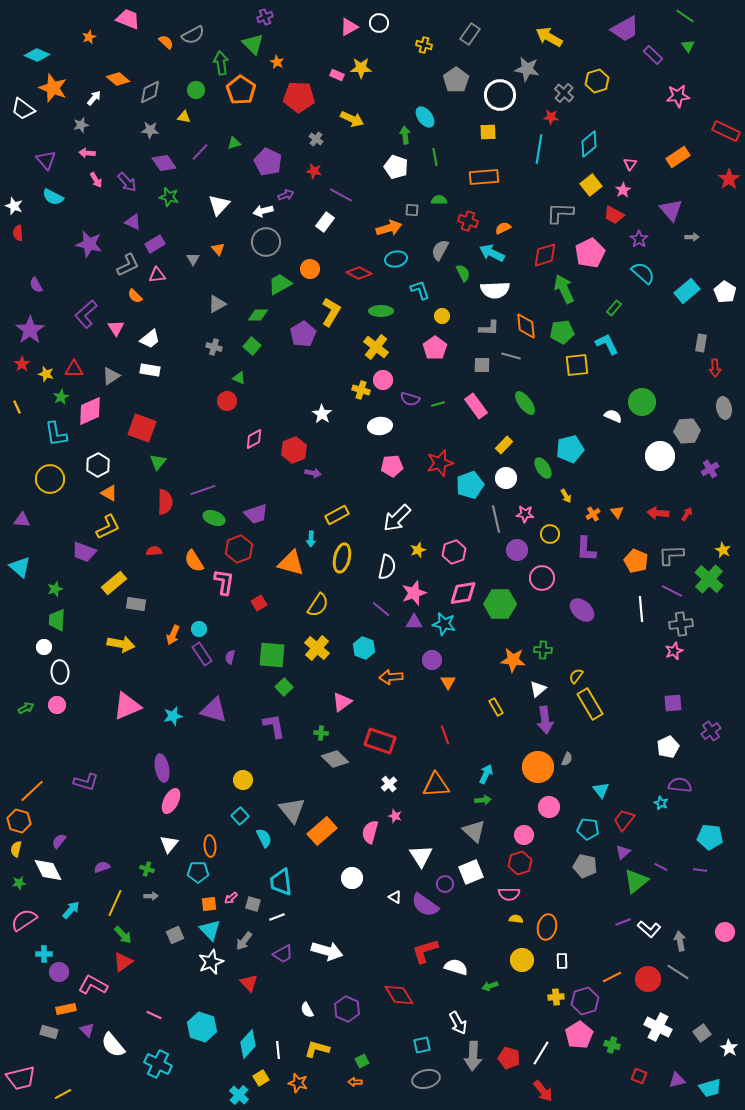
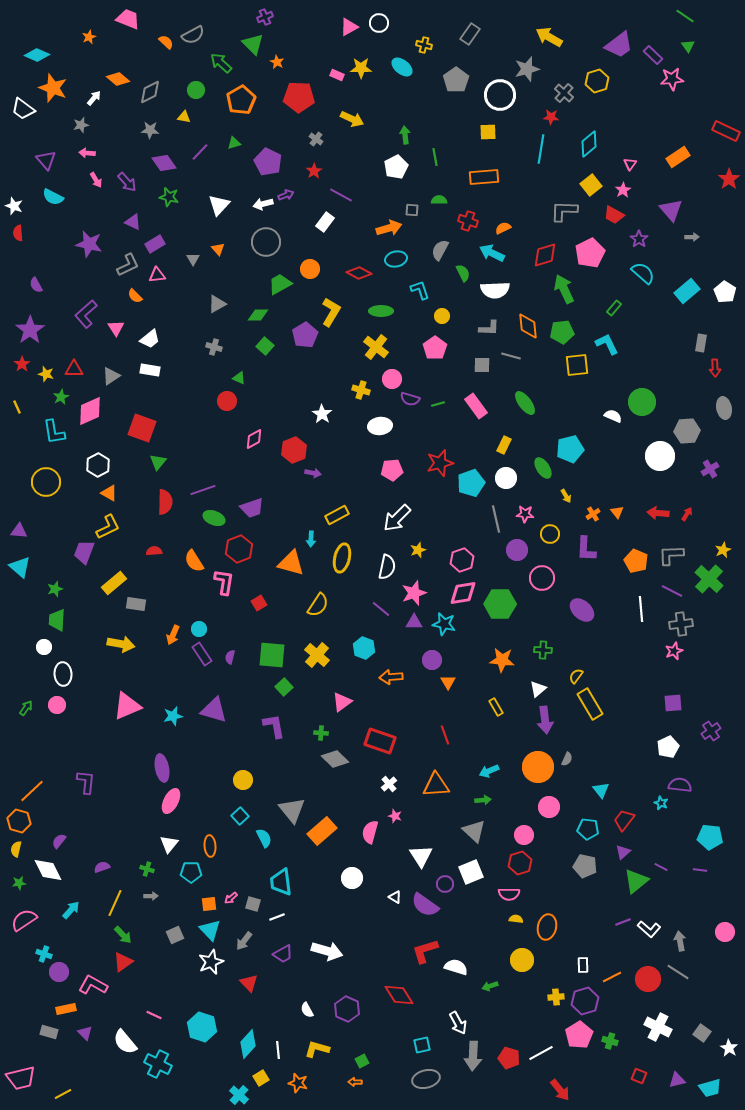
purple trapezoid at (625, 29): moved 6 px left, 16 px down; rotated 8 degrees counterclockwise
green arrow at (221, 63): rotated 40 degrees counterclockwise
gray star at (527, 69): rotated 25 degrees counterclockwise
orange pentagon at (241, 90): moved 10 px down; rotated 8 degrees clockwise
pink star at (678, 96): moved 6 px left, 17 px up
cyan ellipse at (425, 117): moved 23 px left, 50 px up; rotated 15 degrees counterclockwise
cyan line at (539, 149): moved 2 px right
white pentagon at (396, 167): rotated 25 degrees clockwise
red star at (314, 171): rotated 28 degrees clockwise
white arrow at (263, 211): moved 7 px up
gray L-shape at (560, 213): moved 4 px right, 2 px up
orange diamond at (526, 326): moved 2 px right
purple pentagon at (303, 334): moved 2 px right, 1 px down
green square at (252, 346): moved 13 px right
pink circle at (383, 380): moved 9 px right, 1 px up
cyan L-shape at (56, 434): moved 2 px left, 2 px up
yellow rectangle at (504, 445): rotated 18 degrees counterclockwise
pink pentagon at (392, 466): moved 4 px down
yellow circle at (50, 479): moved 4 px left, 3 px down
cyan pentagon at (470, 485): moved 1 px right, 2 px up
purple trapezoid at (256, 514): moved 4 px left, 6 px up
purple triangle at (22, 520): moved 3 px left, 11 px down
yellow star at (723, 550): rotated 21 degrees clockwise
purple trapezoid at (84, 552): rotated 90 degrees clockwise
pink hexagon at (454, 552): moved 8 px right, 8 px down
yellow cross at (317, 648): moved 7 px down
orange star at (513, 660): moved 11 px left
white ellipse at (60, 672): moved 3 px right, 2 px down
green arrow at (26, 708): rotated 28 degrees counterclockwise
cyan arrow at (486, 774): moved 3 px right, 3 px up; rotated 138 degrees counterclockwise
purple L-shape at (86, 782): rotated 100 degrees counterclockwise
cyan pentagon at (198, 872): moved 7 px left
cyan cross at (44, 954): rotated 21 degrees clockwise
white rectangle at (562, 961): moved 21 px right, 4 px down
purple triangle at (87, 1030): moved 2 px left, 3 px down
gray square at (702, 1033): rotated 18 degrees counterclockwise
white semicircle at (113, 1045): moved 12 px right, 3 px up
green cross at (612, 1045): moved 2 px left, 4 px up
white line at (541, 1053): rotated 30 degrees clockwise
red arrow at (543, 1091): moved 17 px right, 1 px up
